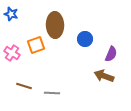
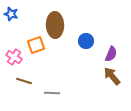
blue circle: moved 1 px right, 2 px down
pink cross: moved 2 px right, 4 px down
brown arrow: moved 8 px right; rotated 30 degrees clockwise
brown line: moved 5 px up
